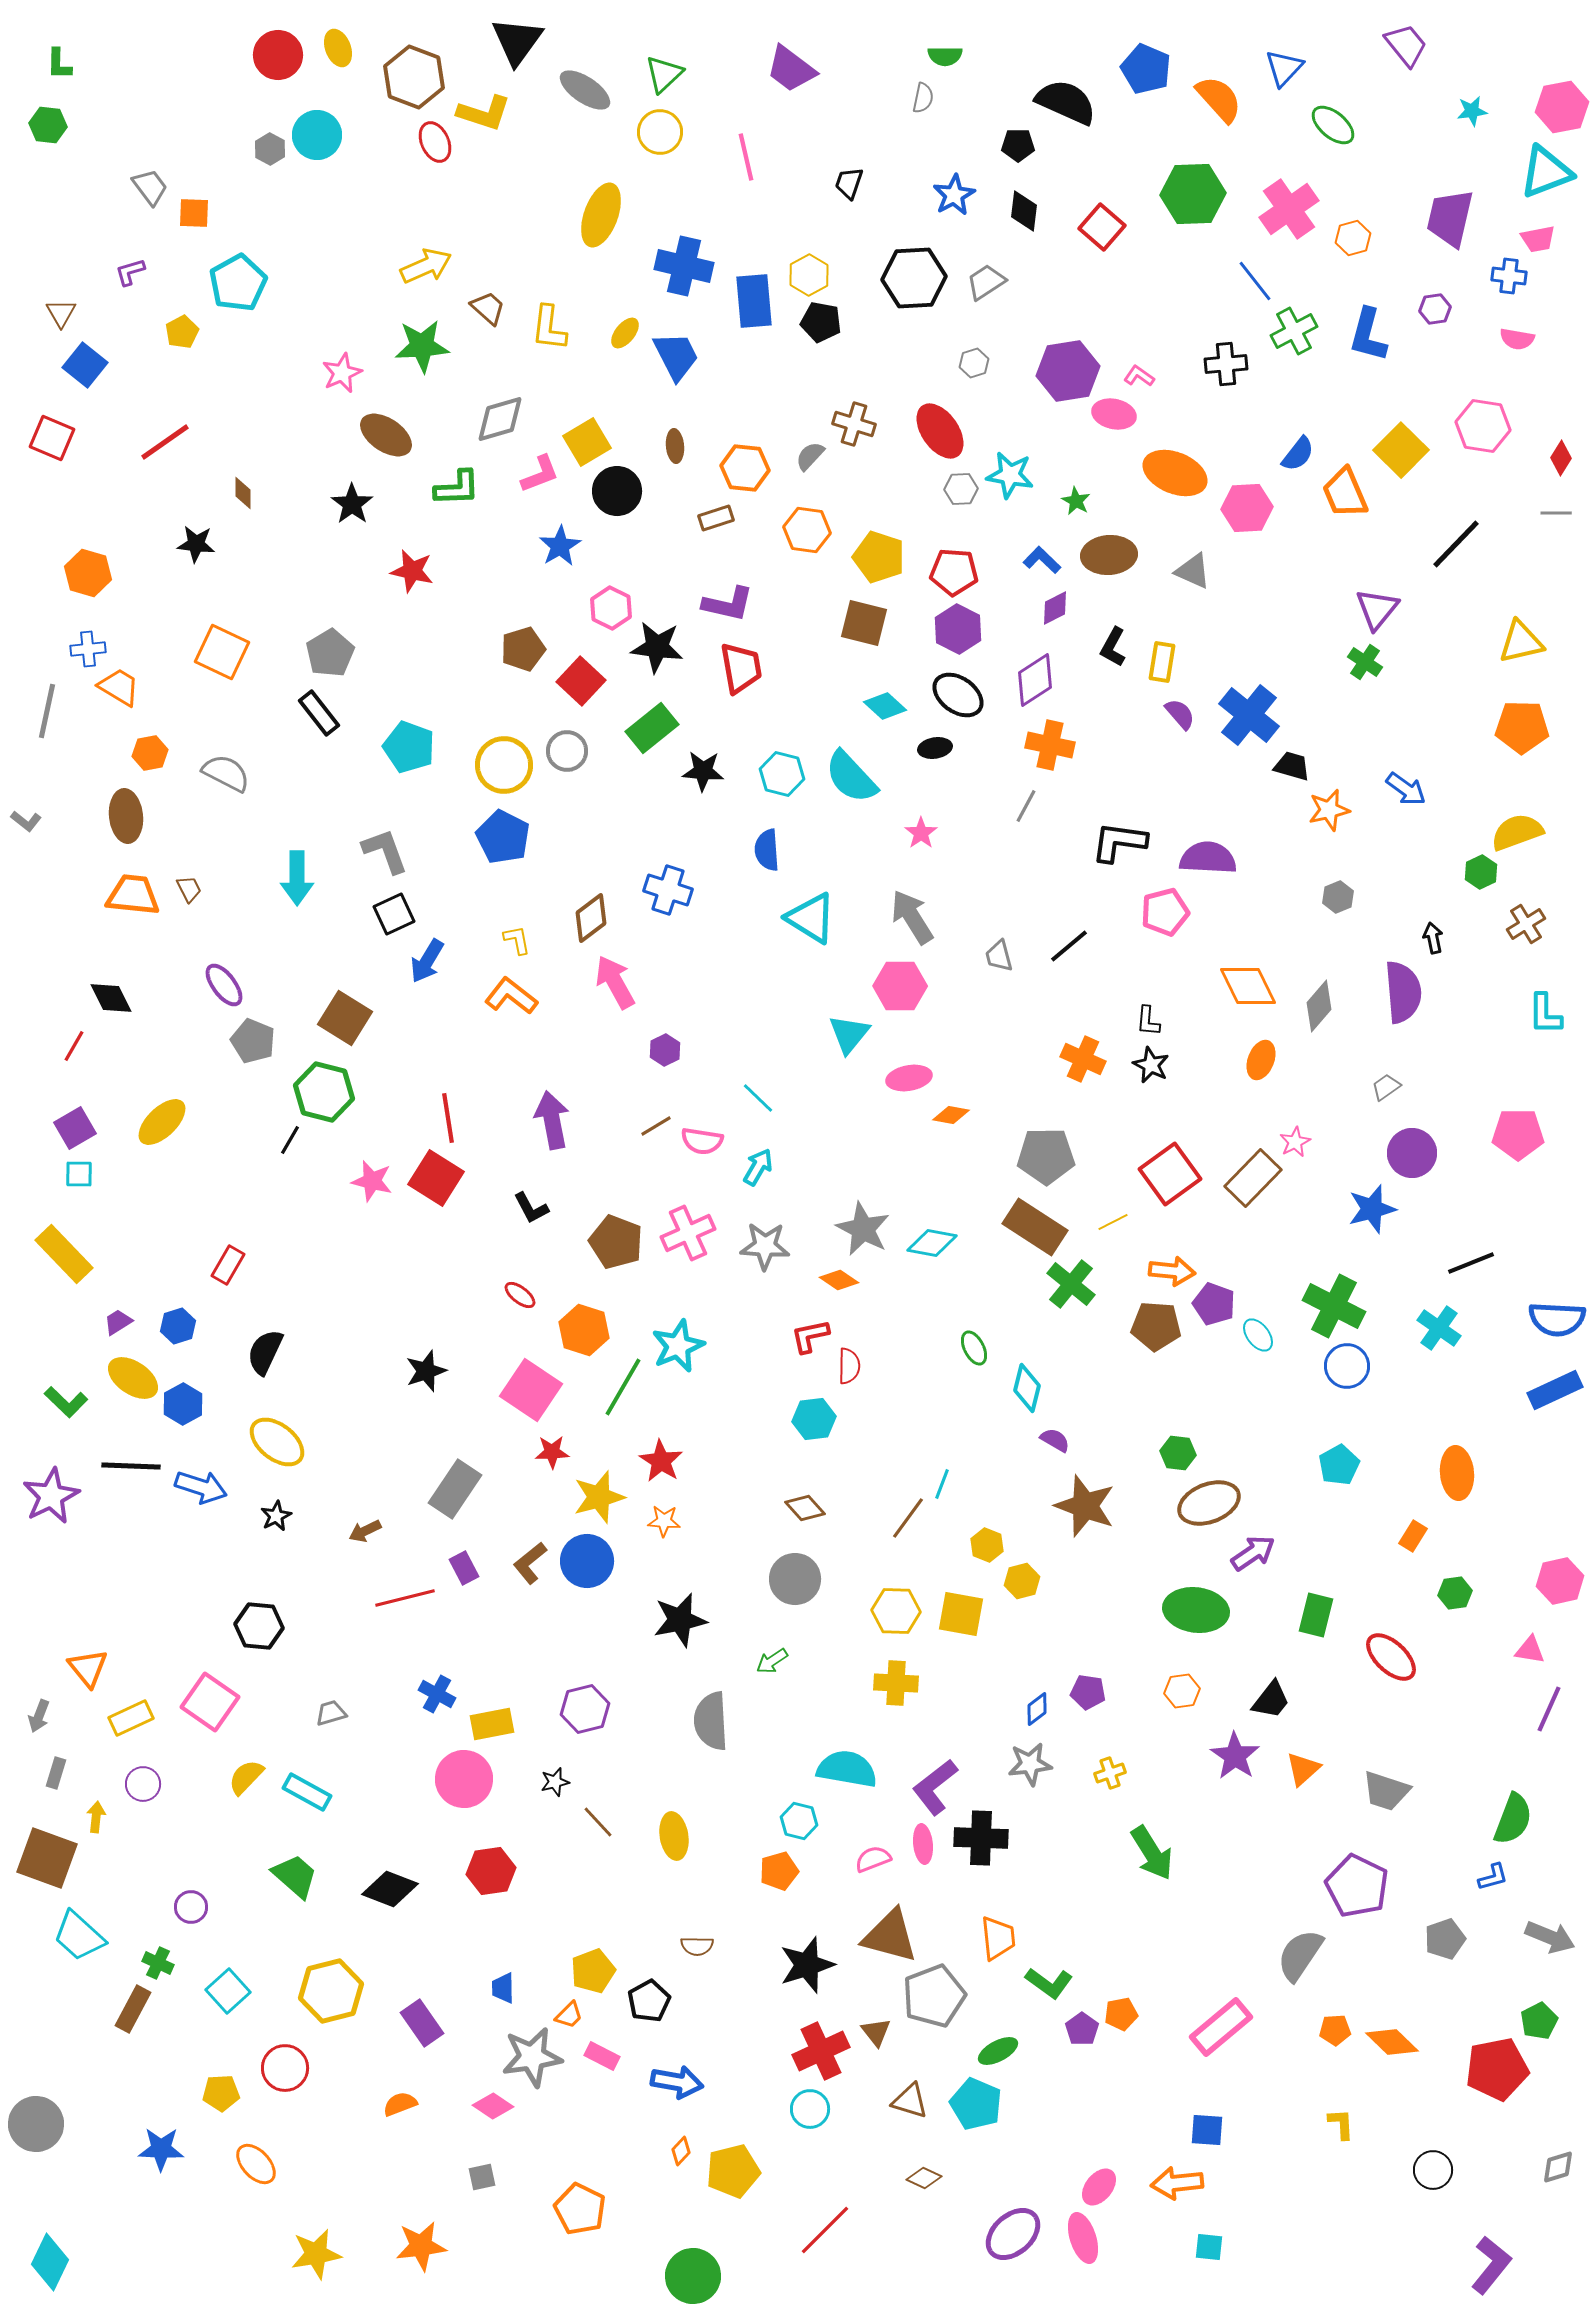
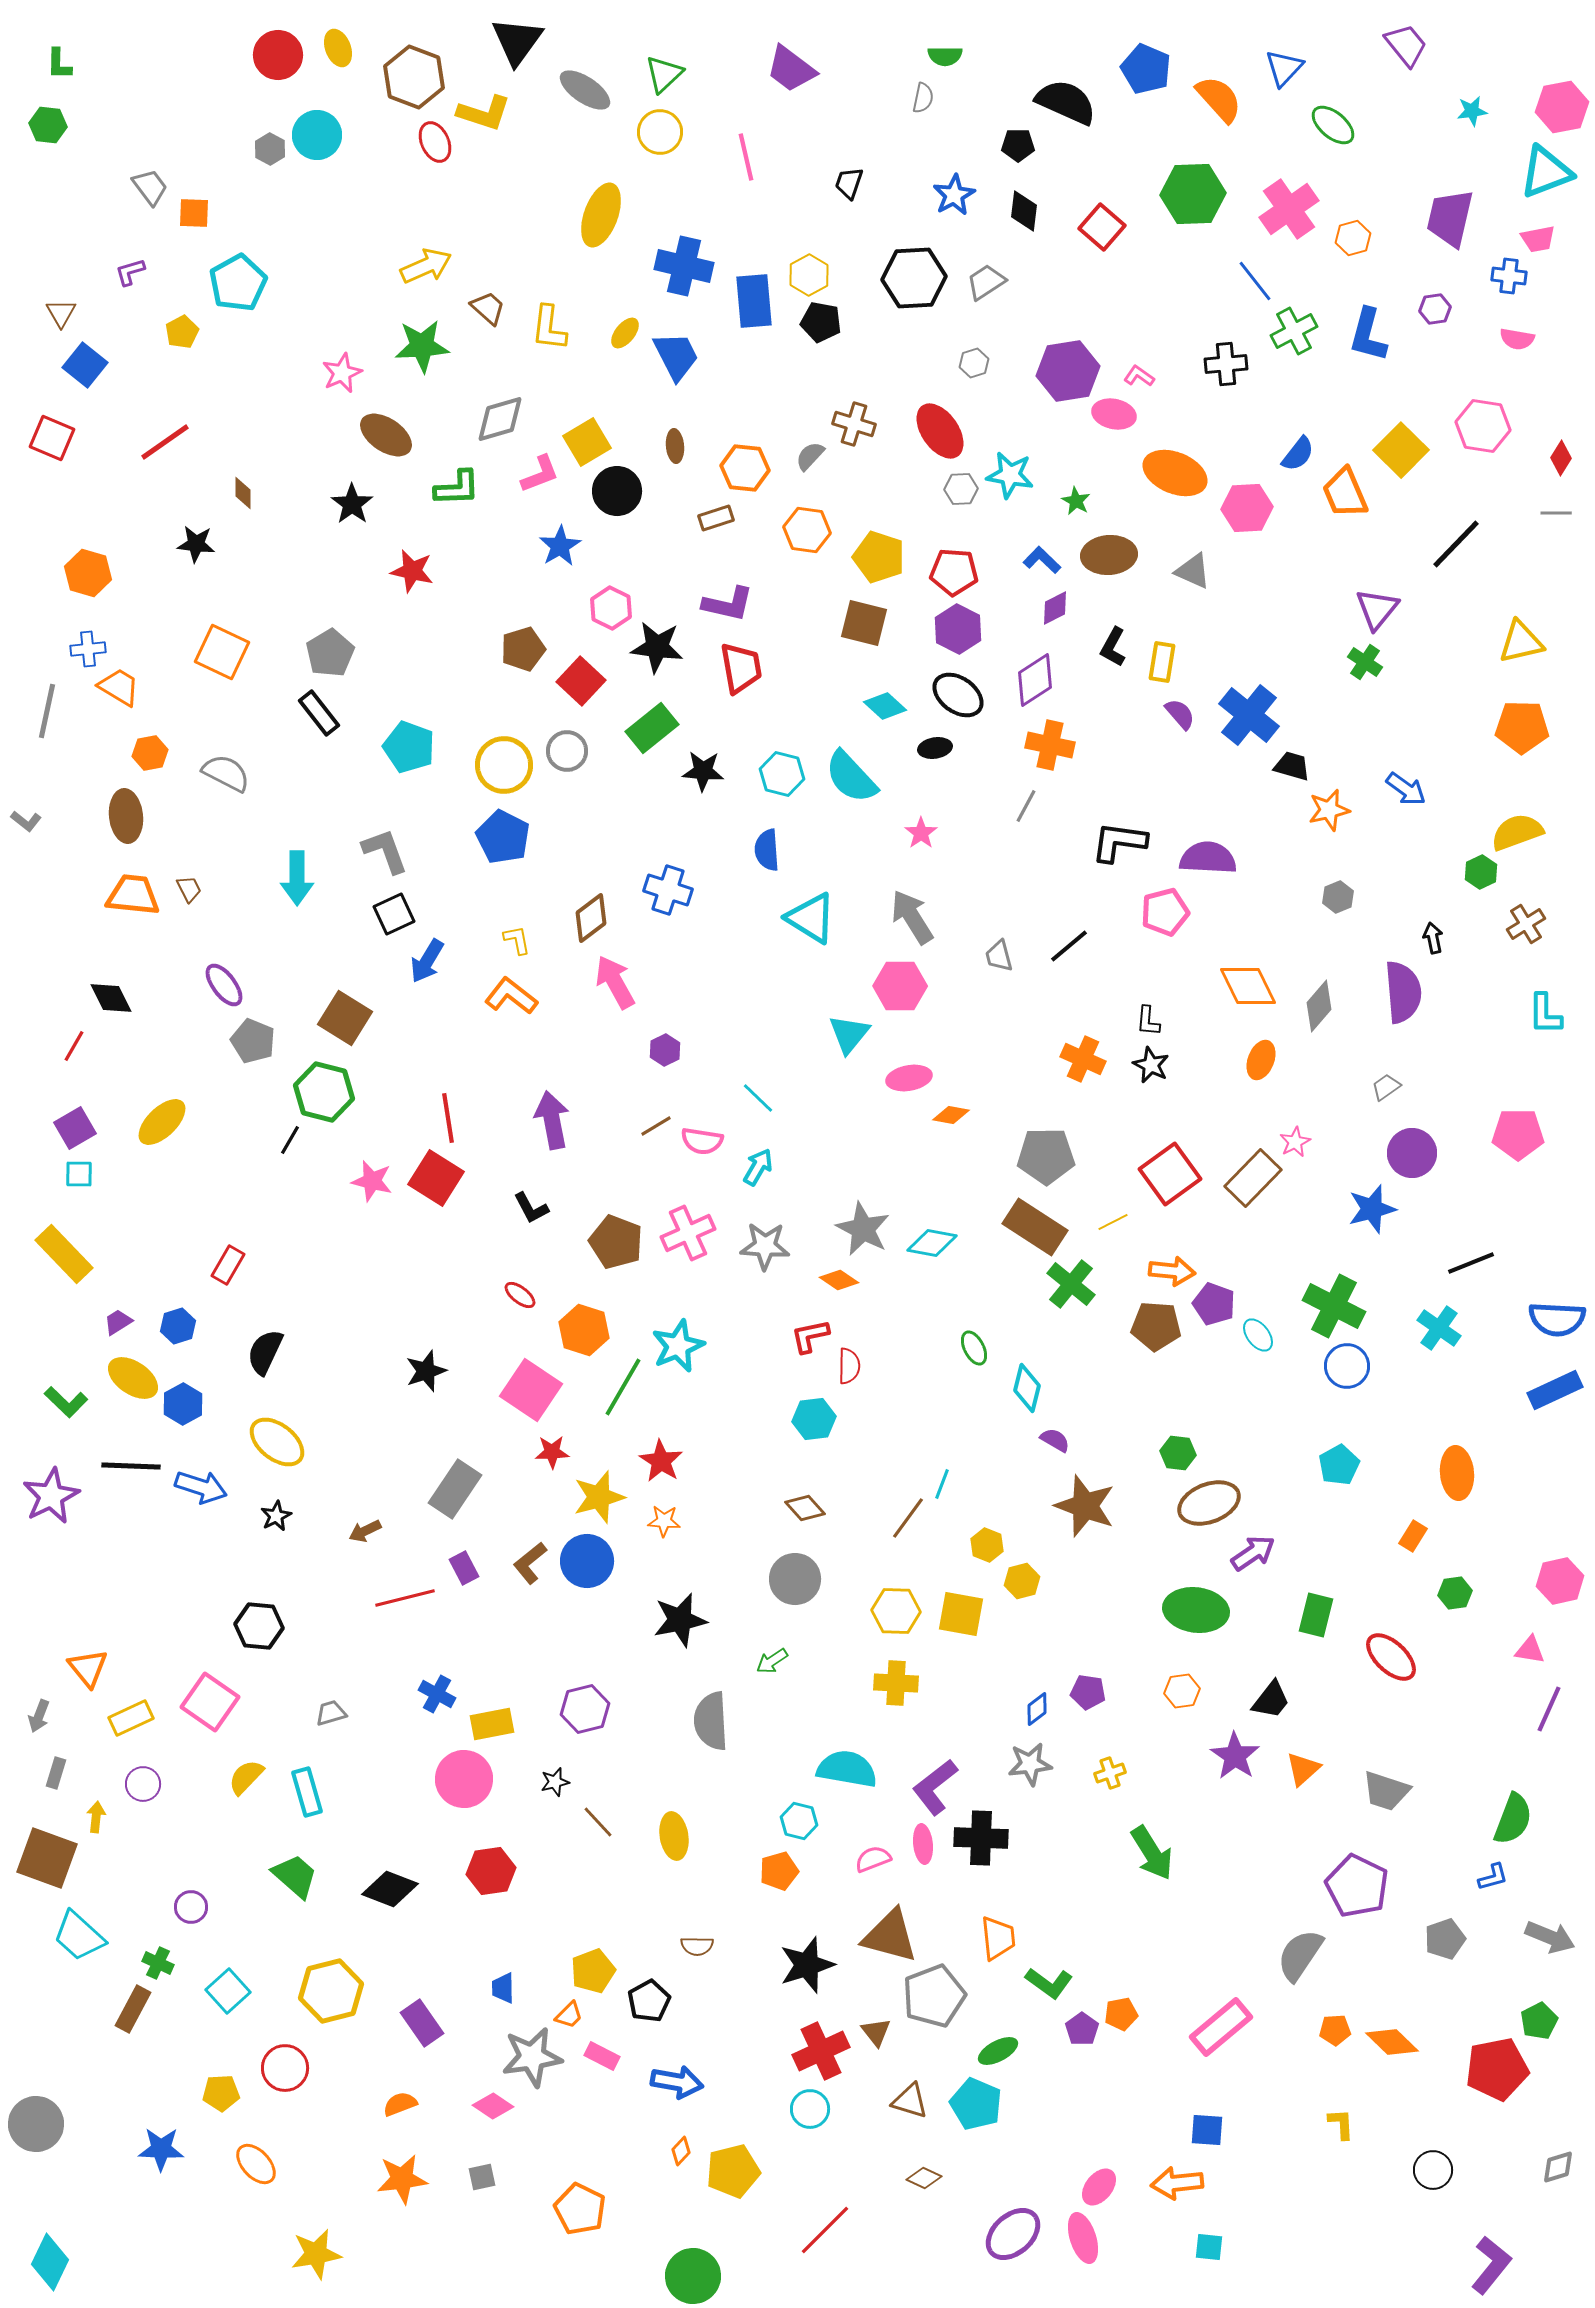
cyan rectangle at (307, 1792): rotated 45 degrees clockwise
orange star at (421, 2246): moved 19 px left, 67 px up
